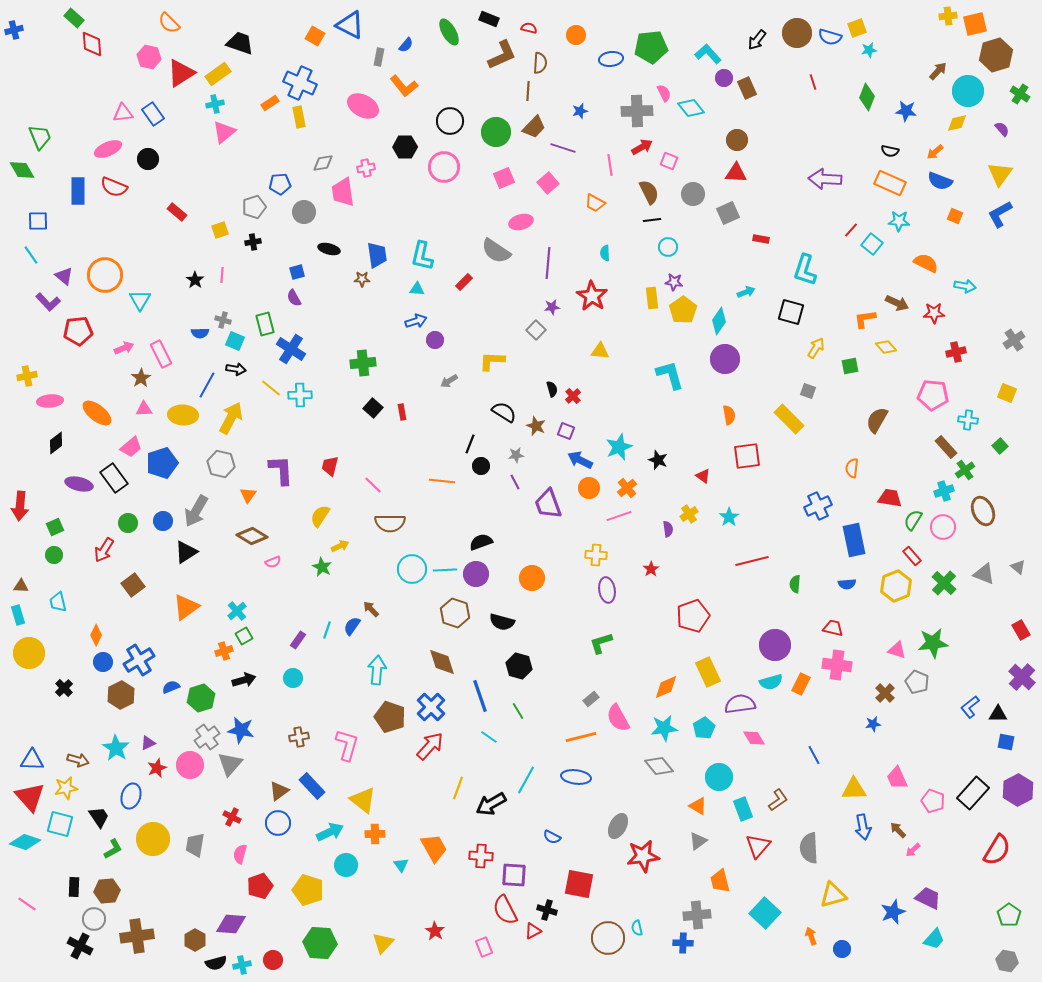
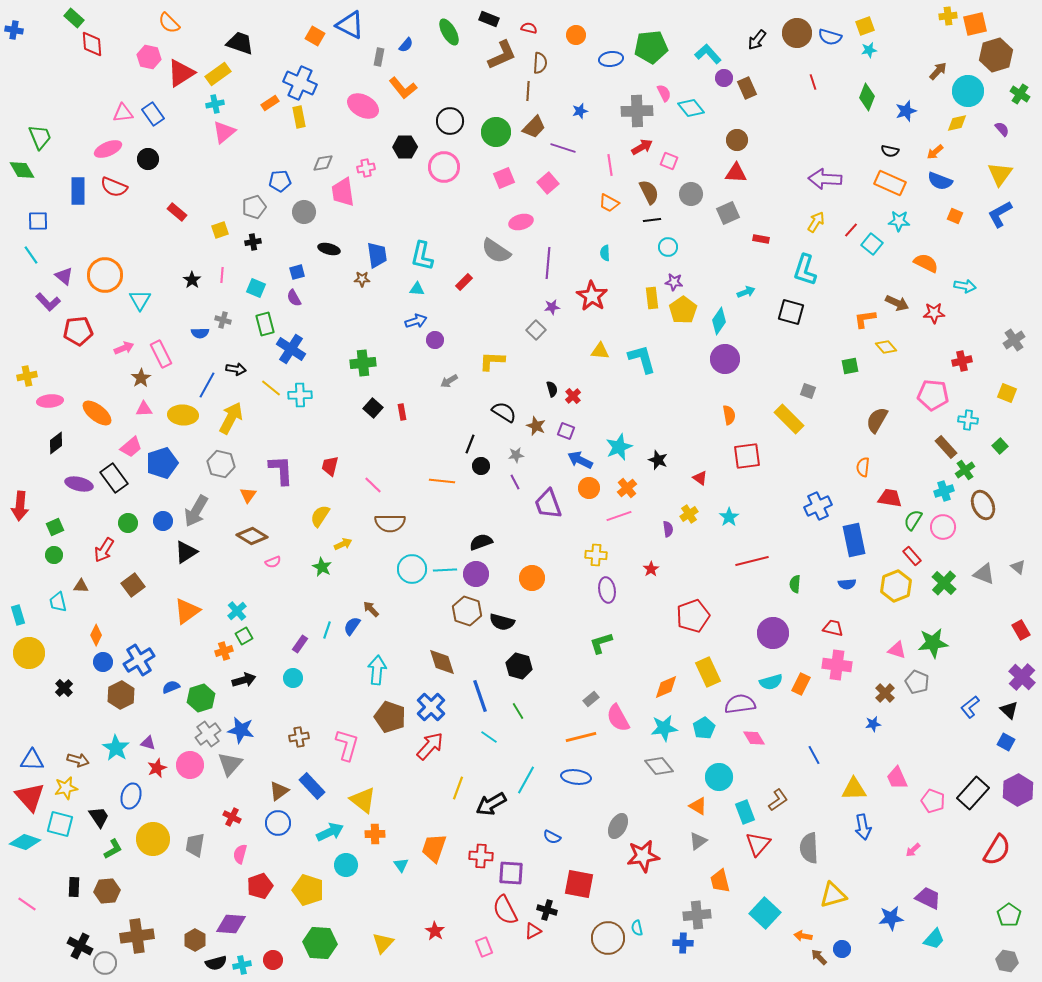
yellow square at (857, 28): moved 8 px right, 2 px up
blue cross at (14, 30): rotated 24 degrees clockwise
orange L-shape at (404, 86): moved 1 px left, 2 px down
blue star at (906, 111): rotated 25 degrees counterclockwise
blue pentagon at (280, 184): moved 3 px up
gray circle at (693, 194): moved 2 px left
orange trapezoid at (595, 203): moved 14 px right
black star at (195, 280): moved 3 px left
cyan square at (235, 341): moved 21 px right, 53 px up
yellow arrow at (816, 348): moved 126 px up
red cross at (956, 352): moved 6 px right, 9 px down
cyan L-shape at (670, 375): moved 28 px left, 16 px up
orange semicircle at (852, 468): moved 11 px right, 1 px up
red triangle at (703, 476): moved 3 px left, 2 px down
brown ellipse at (983, 511): moved 6 px up
yellow arrow at (340, 546): moved 3 px right, 2 px up
brown triangle at (21, 586): moved 60 px right
orange triangle at (186, 607): moved 1 px right, 4 px down
brown hexagon at (455, 613): moved 12 px right, 2 px up
purple rectangle at (298, 640): moved 2 px right, 4 px down
purple circle at (775, 645): moved 2 px left, 12 px up
black triangle at (998, 714): moved 11 px right, 4 px up; rotated 42 degrees clockwise
gray cross at (207, 737): moved 1 px right, 3 px up
blue square at (1006, 742): rotated 18 degrees clockwise
purple triangle at (148, 743): rotated 42 degrees clockwise
cyan rectangle at (743, 809): moved 2 px right, 3 px down
brown arrow at (898, 830): moved 79 px left, 127 px down
red triangle at (758, 846): moved 2 px up
orange trapezoid at (434, 848): rotated 132 degrees counterclockwise
purple square at (514, 875): moved 3 px left, 2 px up
blue star at (893, 912): moved 2 px left, 6 px down; rotated 15 degrees clockwise
gray circle at (94, 919): moved 11 px right, 44 px down
orange arrow at (811, 936): moved 8 px left; rotated 60 degrees counterclockwise
